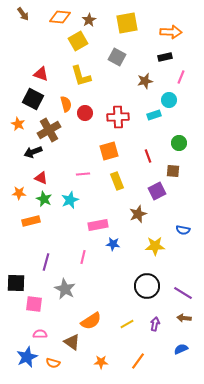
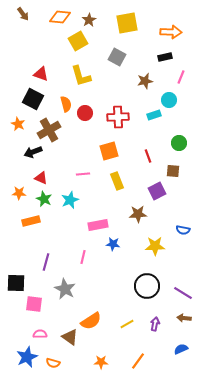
brown star at (138, 214): rotated 18 degrees clockwise
brown triangle at (72, 342): moved 2 px left, 5 px up
